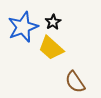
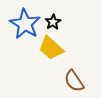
blue star: moved 2 px right, 3 px up; rotated 20 degrees counterclockwise
brown semicircle: moved 1 px left, 1 px up
